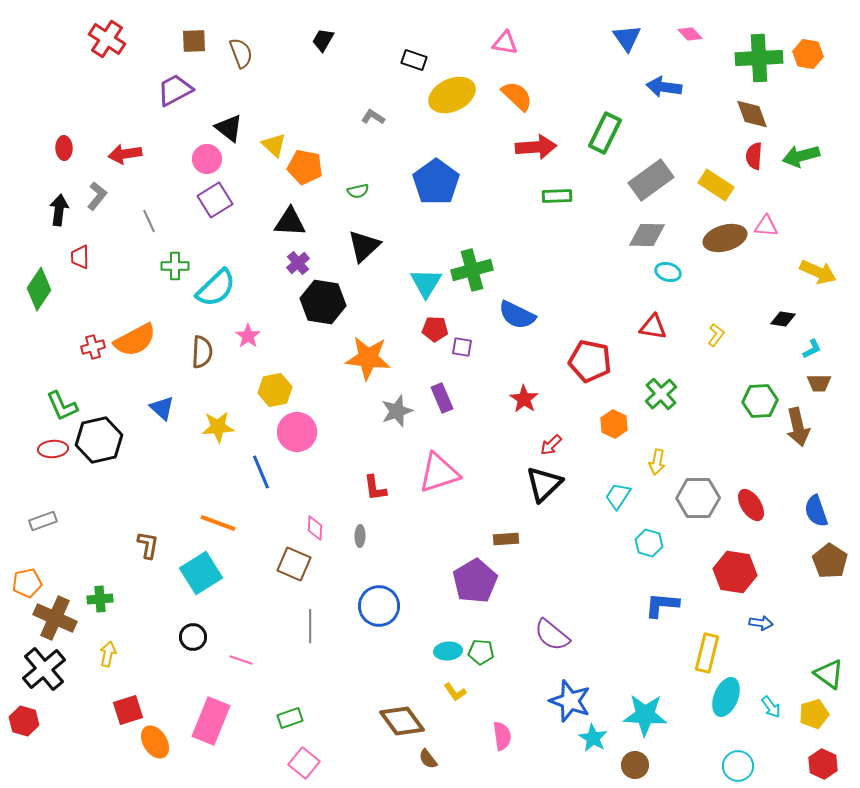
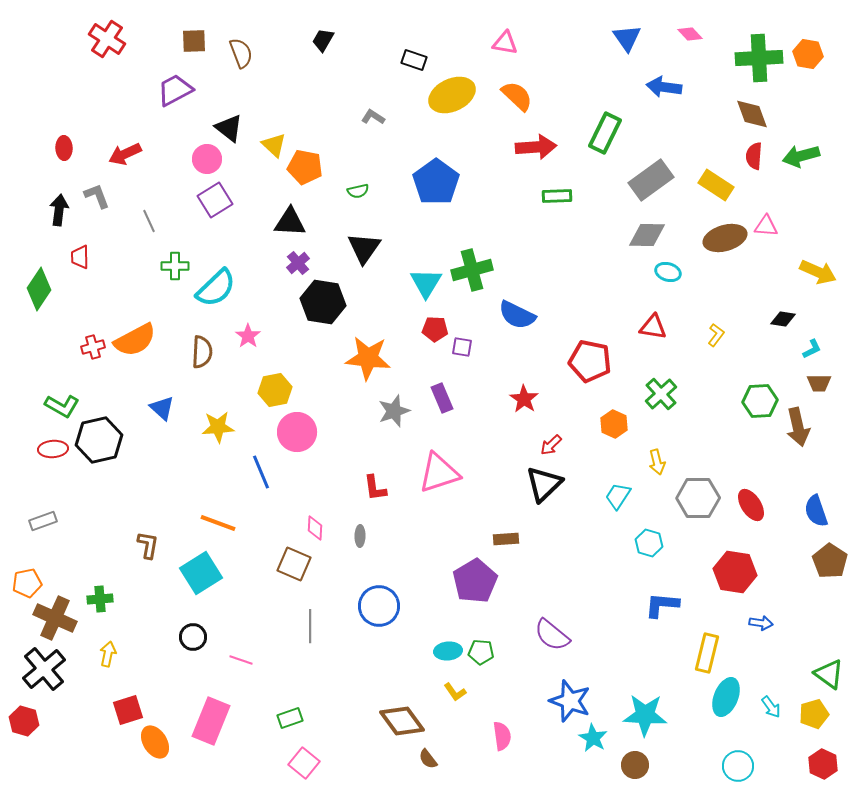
red arrow at (125, 154): rotated 16 degrees counterclockwise
gray L-shape at (97, 196): rotated 60 degrees counterclockwise
black triangle at (364, 246): moved 2 px down; rotated 12 degrees counterclockwise
green L-shape at (62, 406): rotated 36 degrees counterclockwise
gray star at (397, 411): moved 3 px left
yellow arrow at (657, 462): rotated 25 degrees counterclockwise
